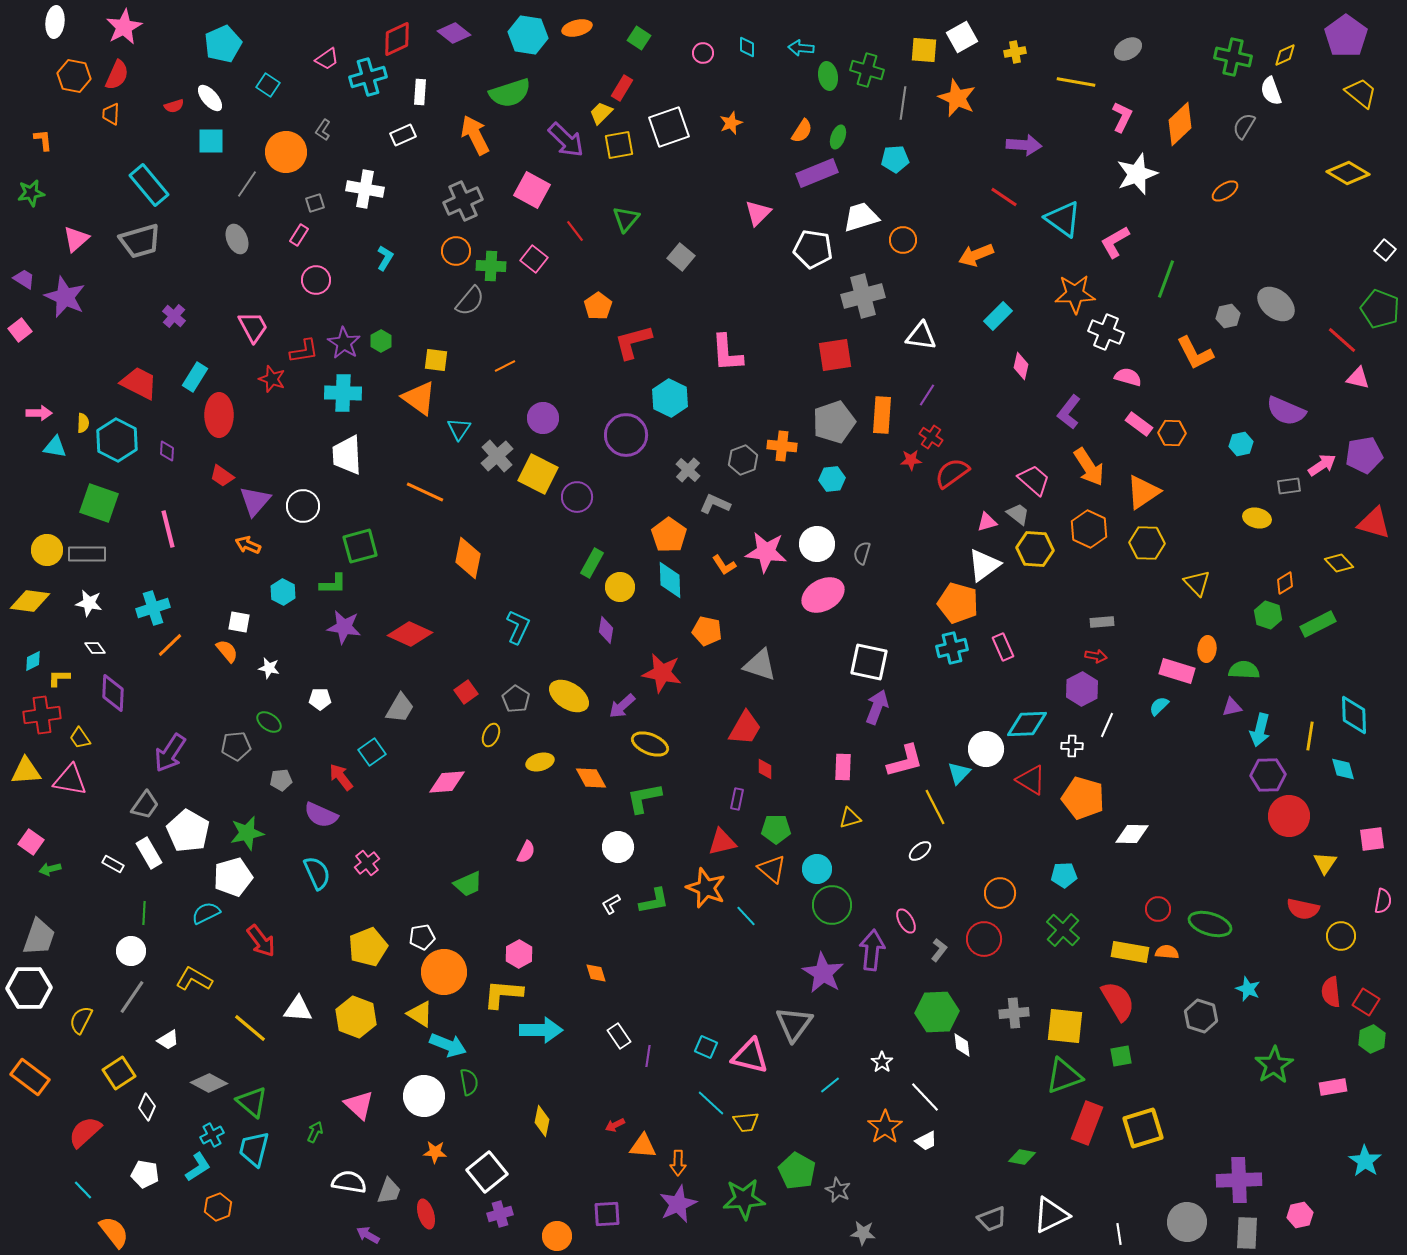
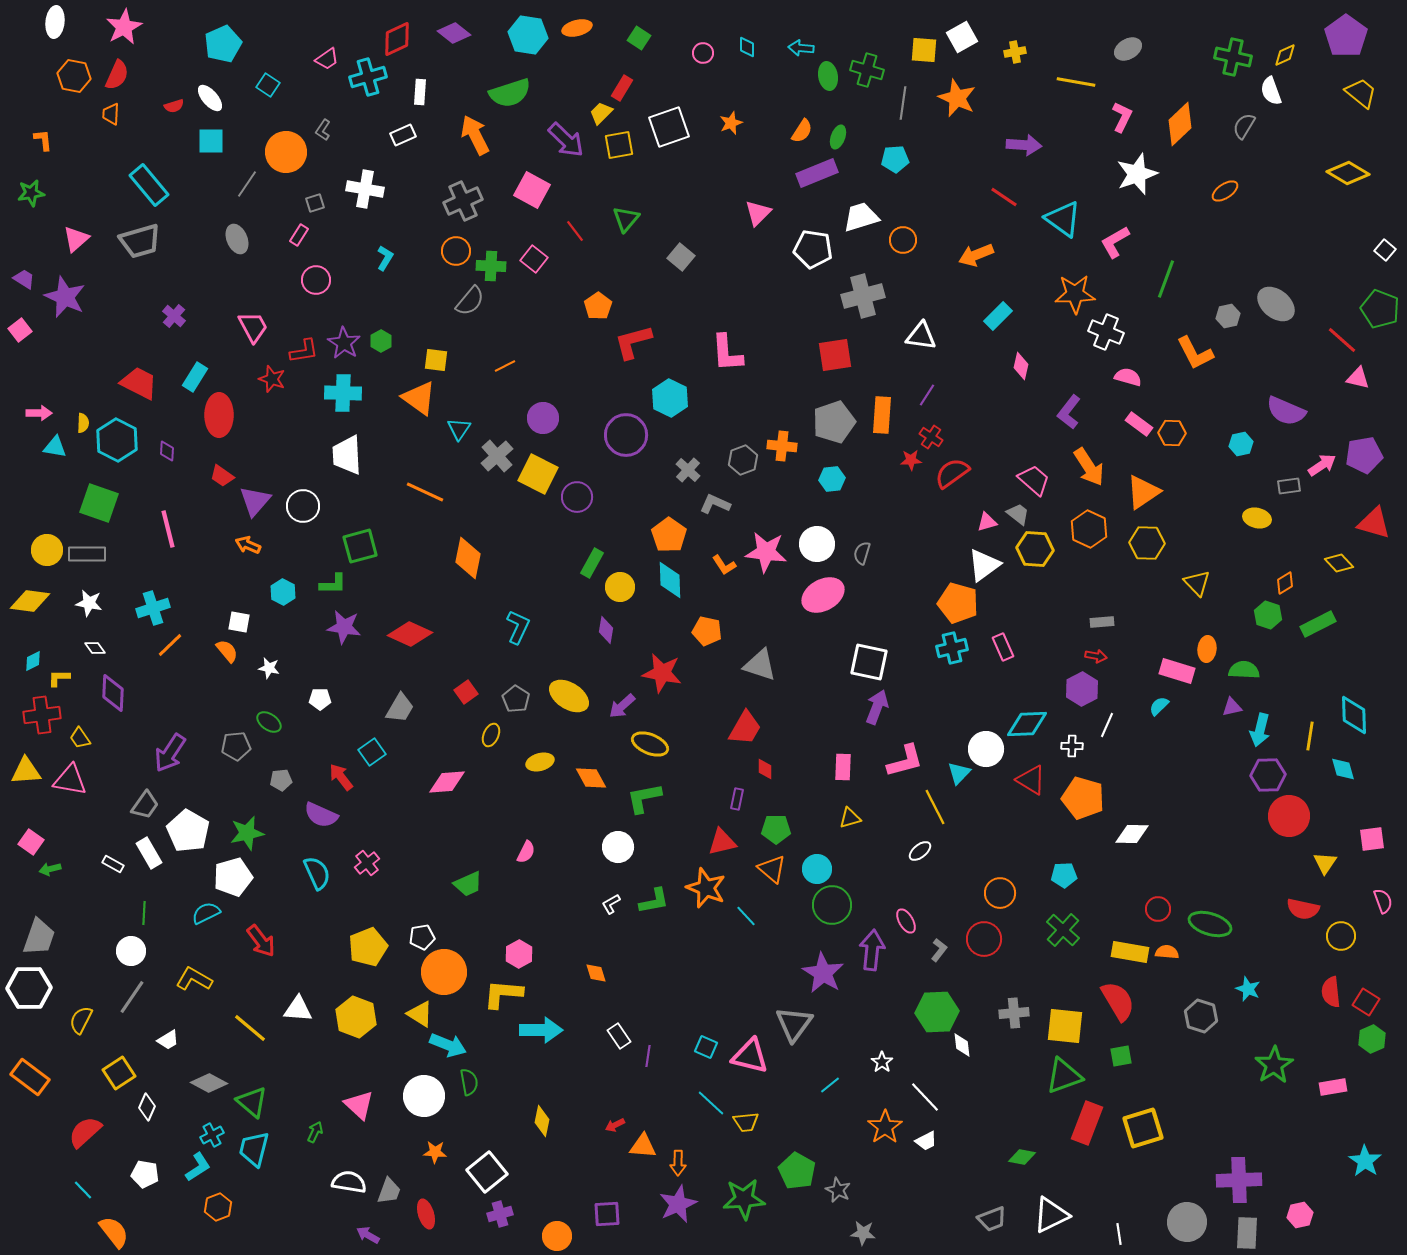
pink semicircle at (1383, 901): rotated 30 degrees counterclockwise
